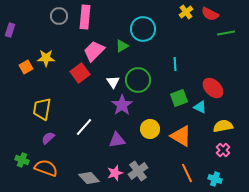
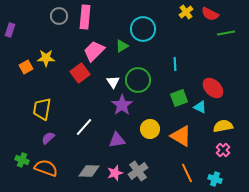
gray diamond: moved 7 px up; rotated 45 degrees counterclockwise
